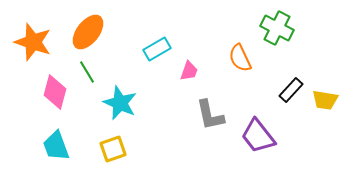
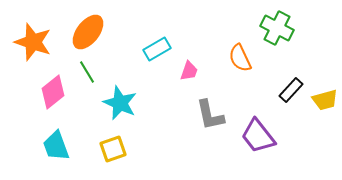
pink diamond: moved 2 px left; rotated 36 degrees clockwise
yellow trapezoid: rotated 24 degrees counterclockwise
